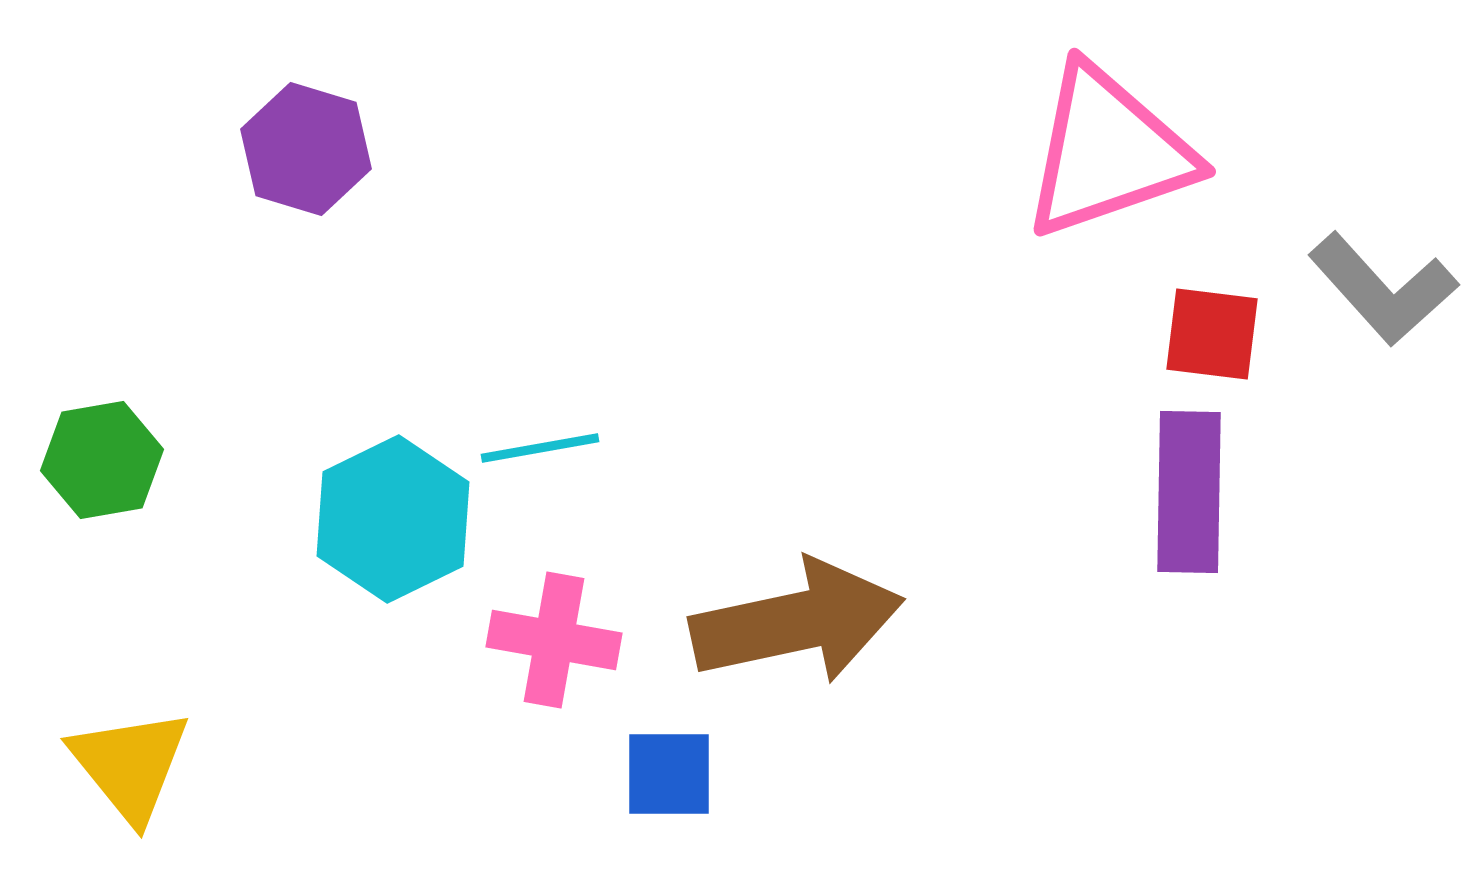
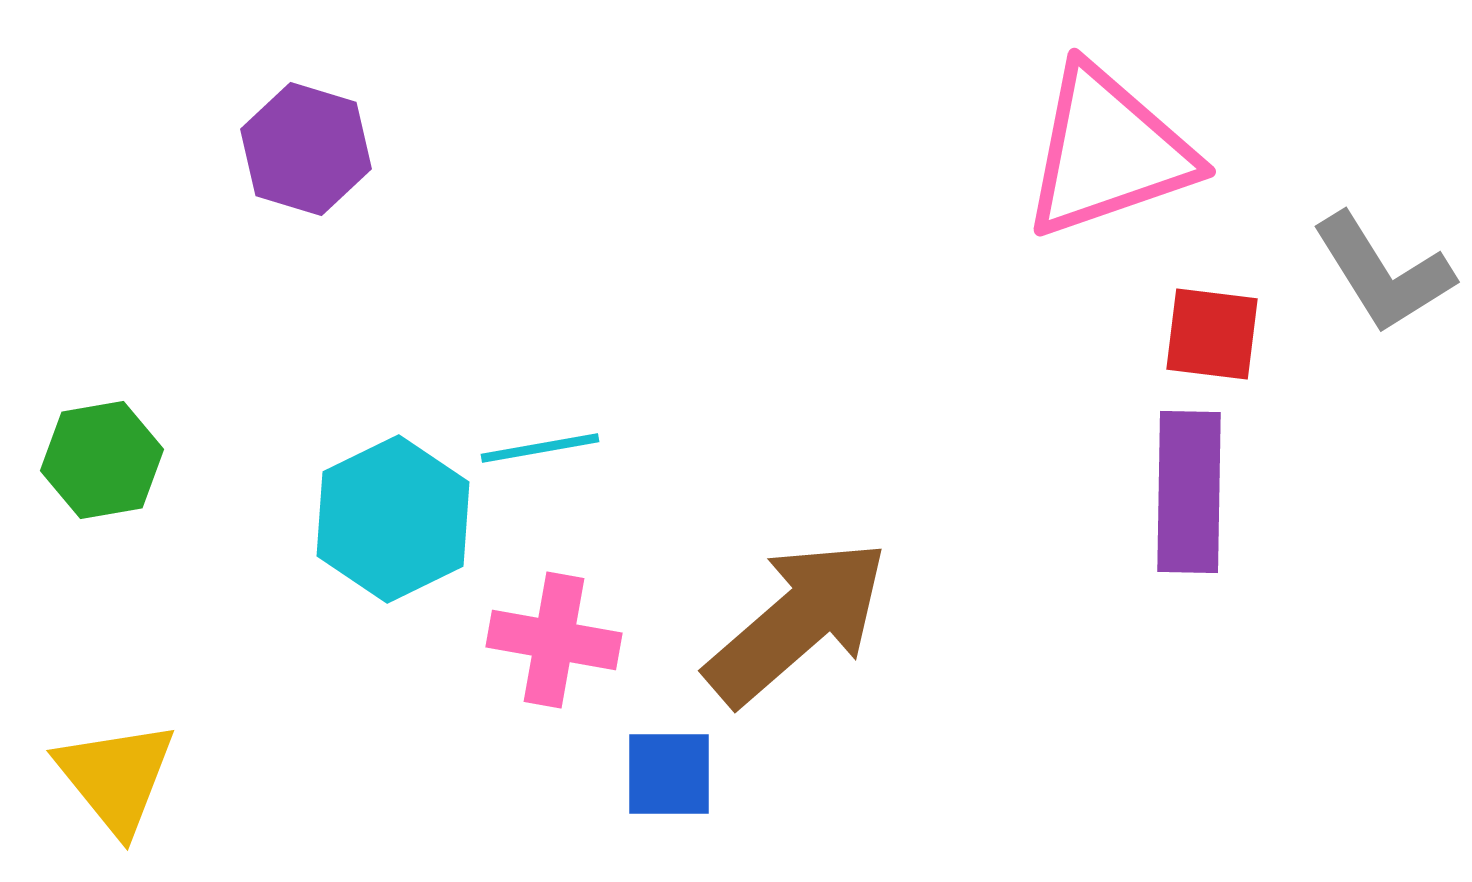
gray L-shape: moved 16 px up; rotated 10 degrees clockwise
brown arrow: rotated 29 degrees counterclockwise
yellow triangle: moved 14 px left, 12 px down
